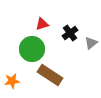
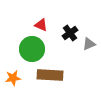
red triangle: moved 1 px left, 1 px down; rotated 40 degrees clockwise
gray triangle: moved 2 px left, 1 px down; rotated 16 degrees clockwise
brown rectangle: rotated 30 degrees counterclockwise
orange star: moved 1 px right, 3 px up
